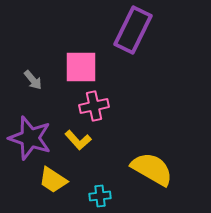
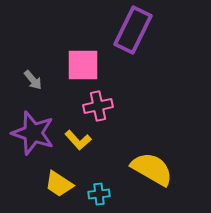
pink square: moved 2 px right, 2 px up
pink cross: moved 4 px right
purple star: moved 3 px right, 5 px up
yellow trapezoid: moved 6 px right, 4 px down
cyan cross: moved 1 px left, 2 px up
